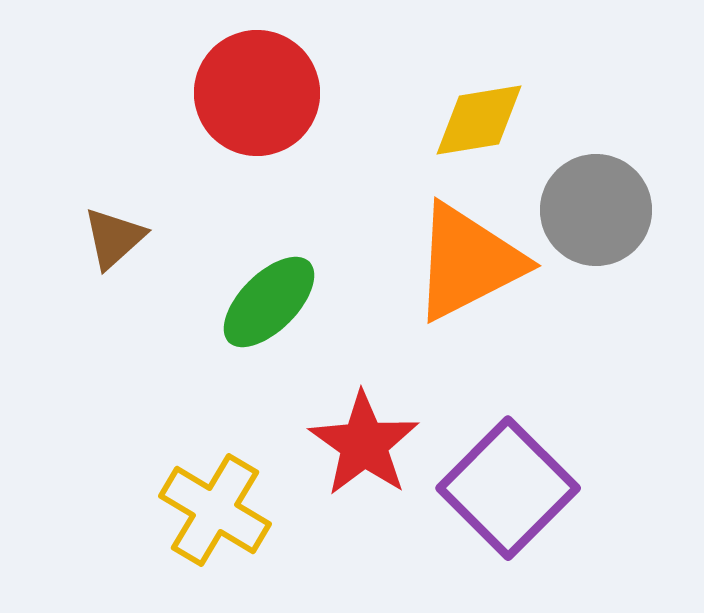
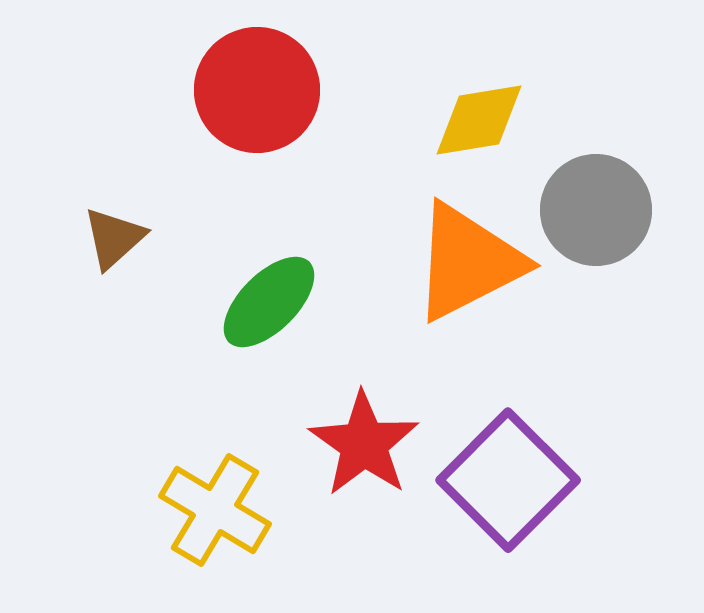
red circle: moved 3 px up
purple square: moved 8 px up
